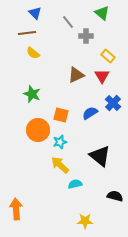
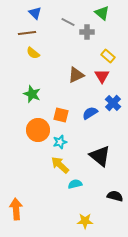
gray line: rotated 24 degrees counterclockwise
gray cross: moved 1 px right, 4 px up
